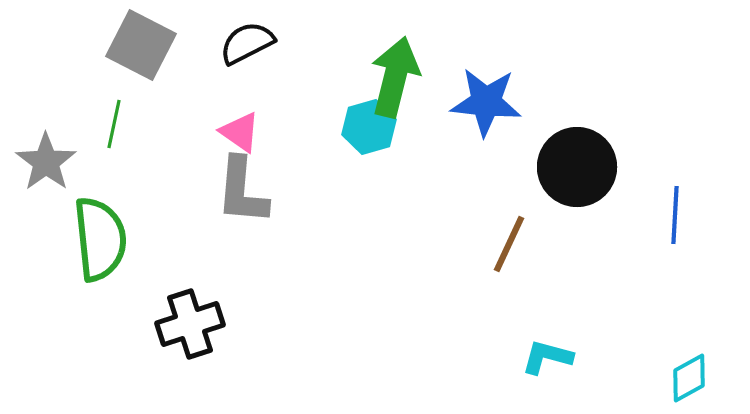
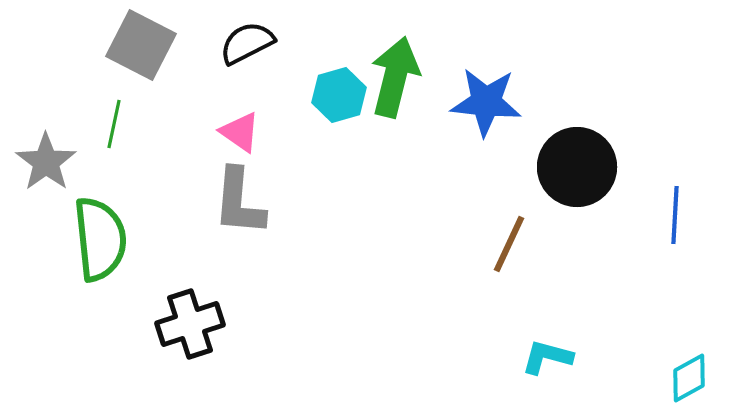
cyan hexagon: moved 30 px left, 32 px up
gray L-shape: moved 3 px left, 11 px down
